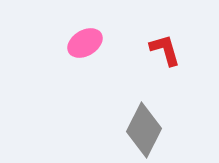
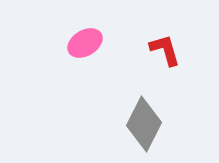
gray diamond: moved 6 px up
